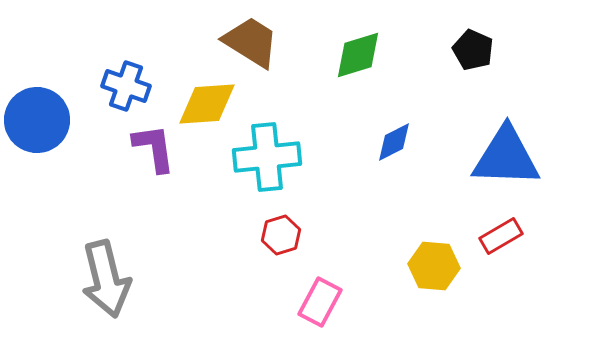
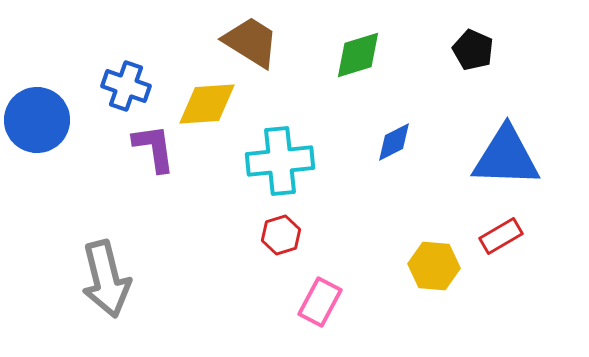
cyan cross: moved 13 px right, 4 px down
